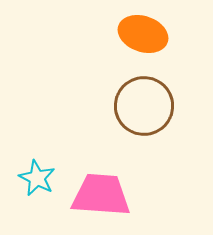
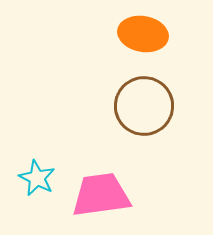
orange ellipse: rotated 9 degrees counterclockwise
pink trapezoid: rotated 12 degrees counterclockwise
